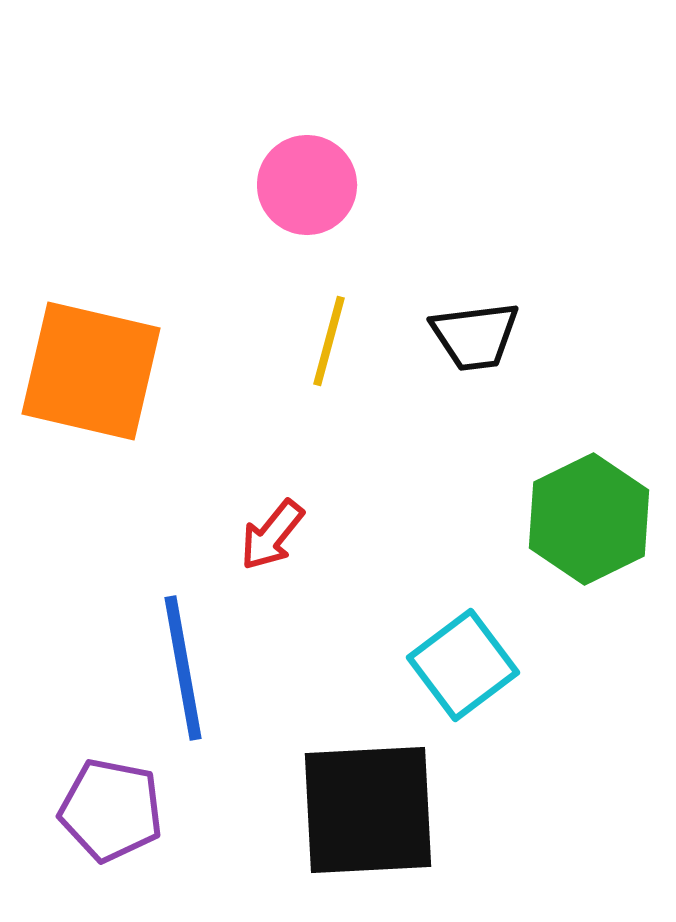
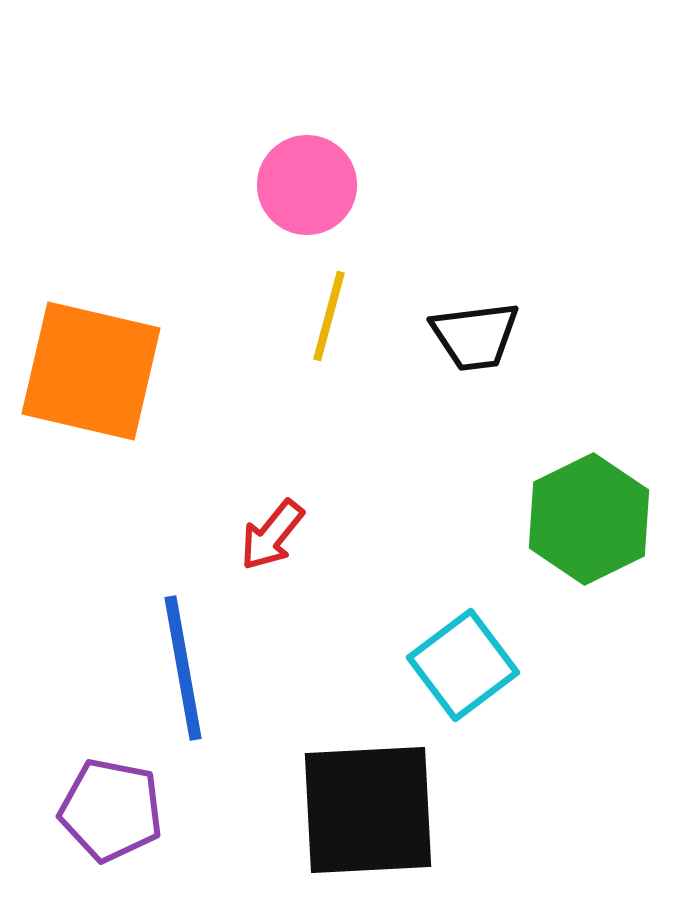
yellow line: moved 25 px up
